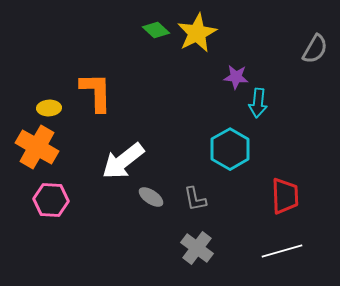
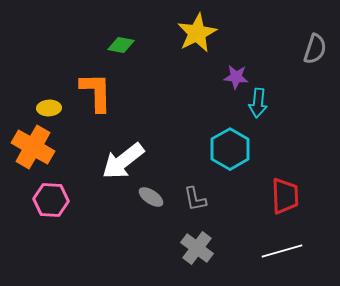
green diamond: moved 35 px left, 15 px down; rotated 32 degrees counterclockwise
gray semicircle: rotated 12 degrees counterclockwise
orange cross: moved 4 px left
